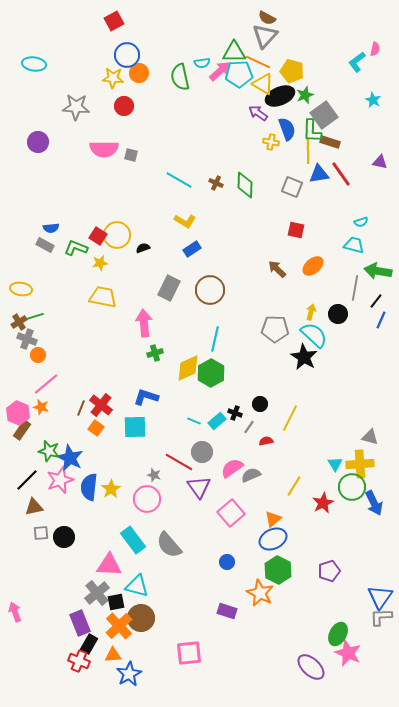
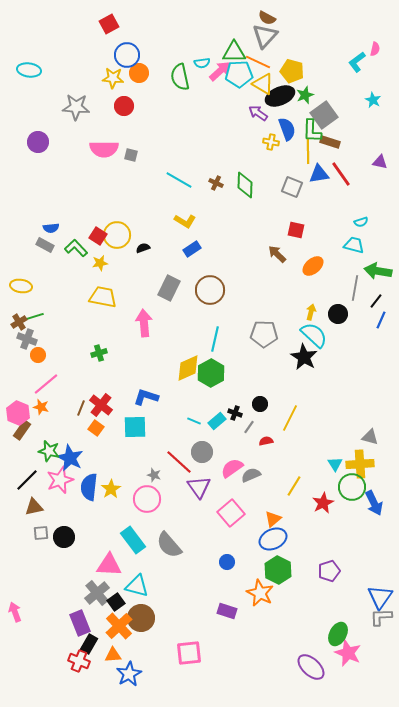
red square at (114, 21): moved 5 px left, 3 px down
cyan ellipse at (34, 64): moved 5 px left, 6 px down
green L-shape at (76, 248): rotated 25 degrees clockwise
brown arrow at (277, 269): moved 15 px up
yellow ellipse at (21, 289): moved 3 px up
gray pentagon at (275, 329): moved 11 px left, 5 px down
green cross at (155, 353): moved 56 px left
red line at (179, 462): rotated 12 degrees clockwise
black square at (116, 602): rotated 24 degrees counterclockwise
